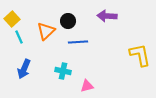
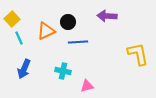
black circle: moved 1 px down
orange triangle: rotated 18 degrees clockwise
cyan line: moved 1 px down
yellow L-shape: moved 2 px left, 1 px up
